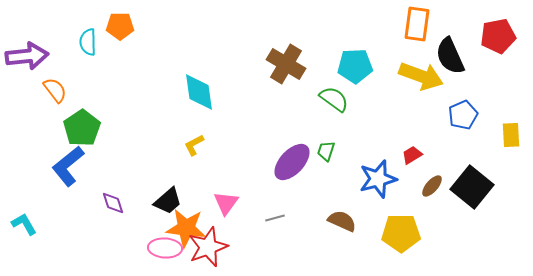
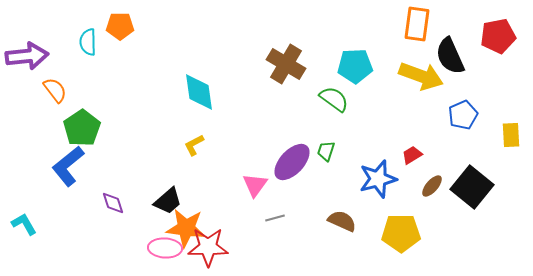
pink triangle: moved 29 px right, 18 px up
red star: rotated 21 degrees clockwise
